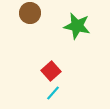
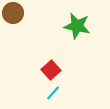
brown circle: moved 17 px left
red square: moved 1 px up
